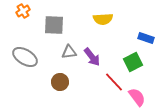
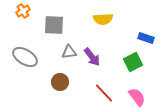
red line: moved 10 px left, 11 px down
